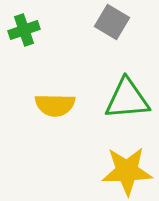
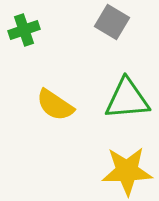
yellow semicircle: rotated 33 degrees clockwise
